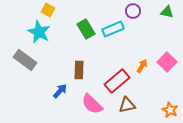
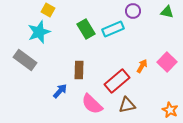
cyan star: rotated 25 degrees clockwise
